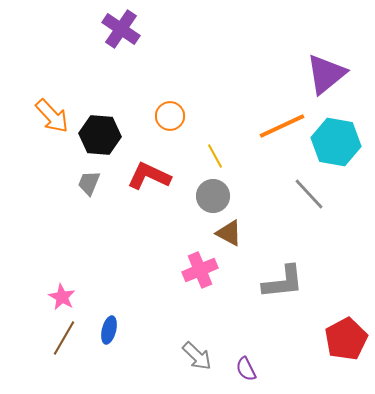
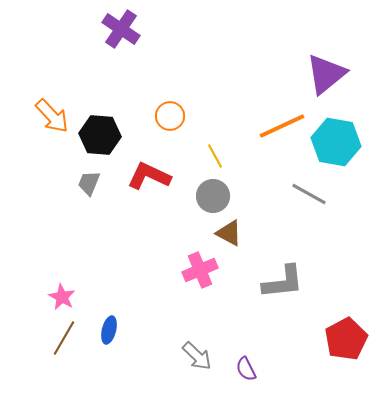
gray line: rotated 18 degrees counterclockwise
